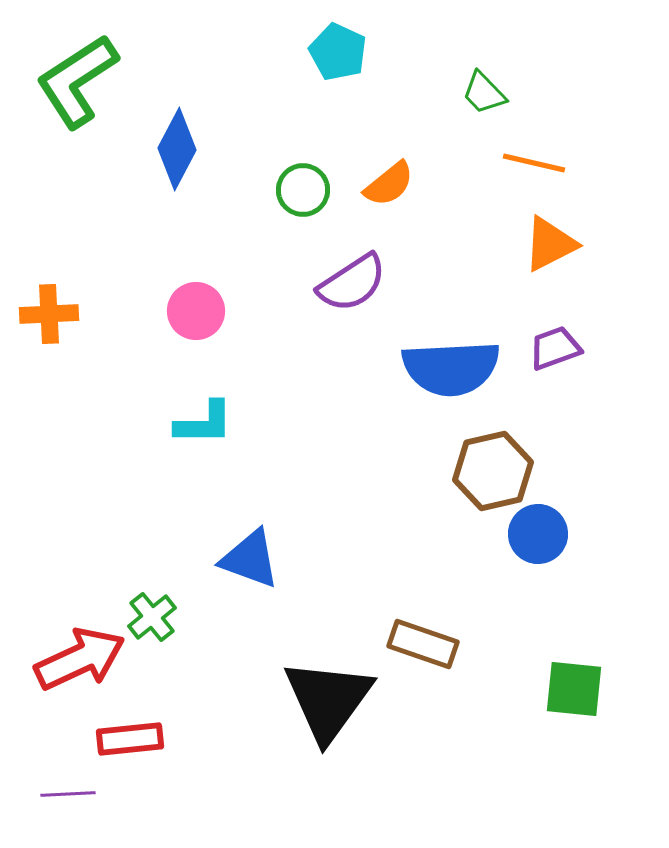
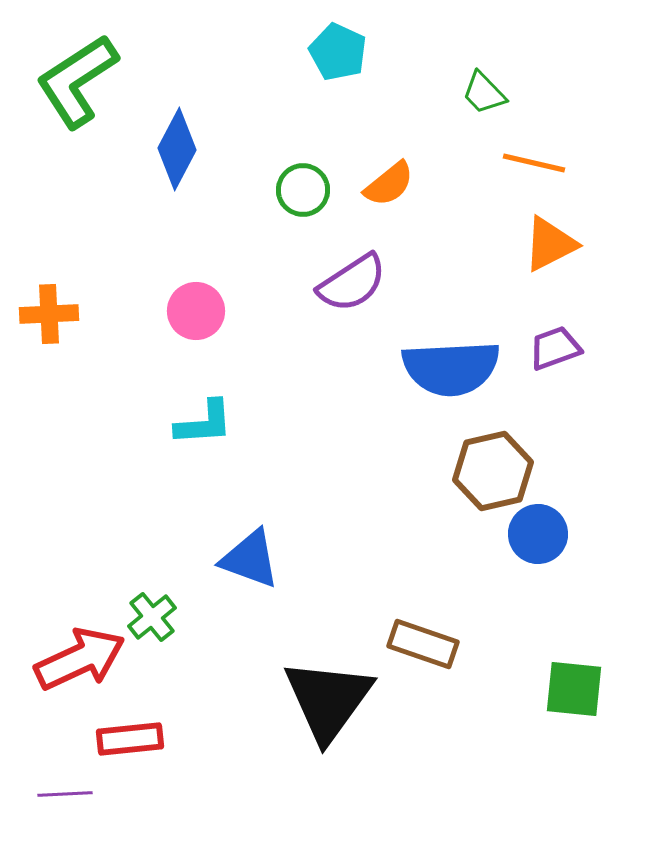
cyan L-shape: rotated 4 degrees counterclockwise
purple line: moved 3 px left
